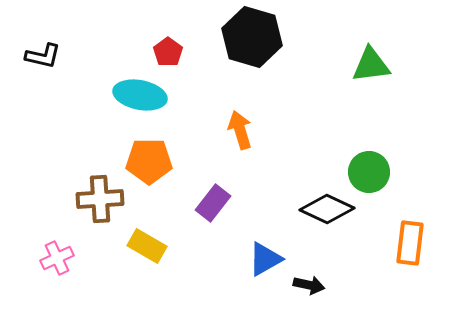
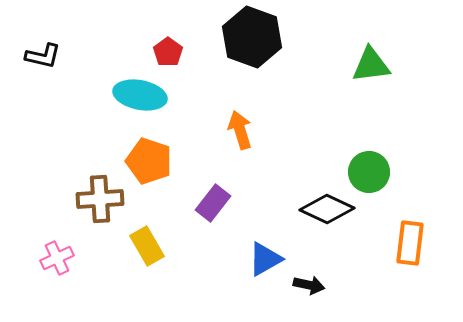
black hexagon: rotated 4 degrees clockwise
orange pentagon: rotated 18 degrees clockwise
yellow rectangle: rotated 30 degrees clockwise
